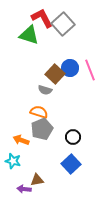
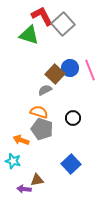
red L-shape: moved 2 px up
gray semicircle: rotated 136 degrees clockwise
gray pentagon: rotated 30 degrees counterclockwise
black circle: moved 19 px up
